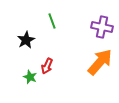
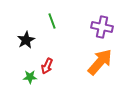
green star: rotated 24 degrees counterclockwise
